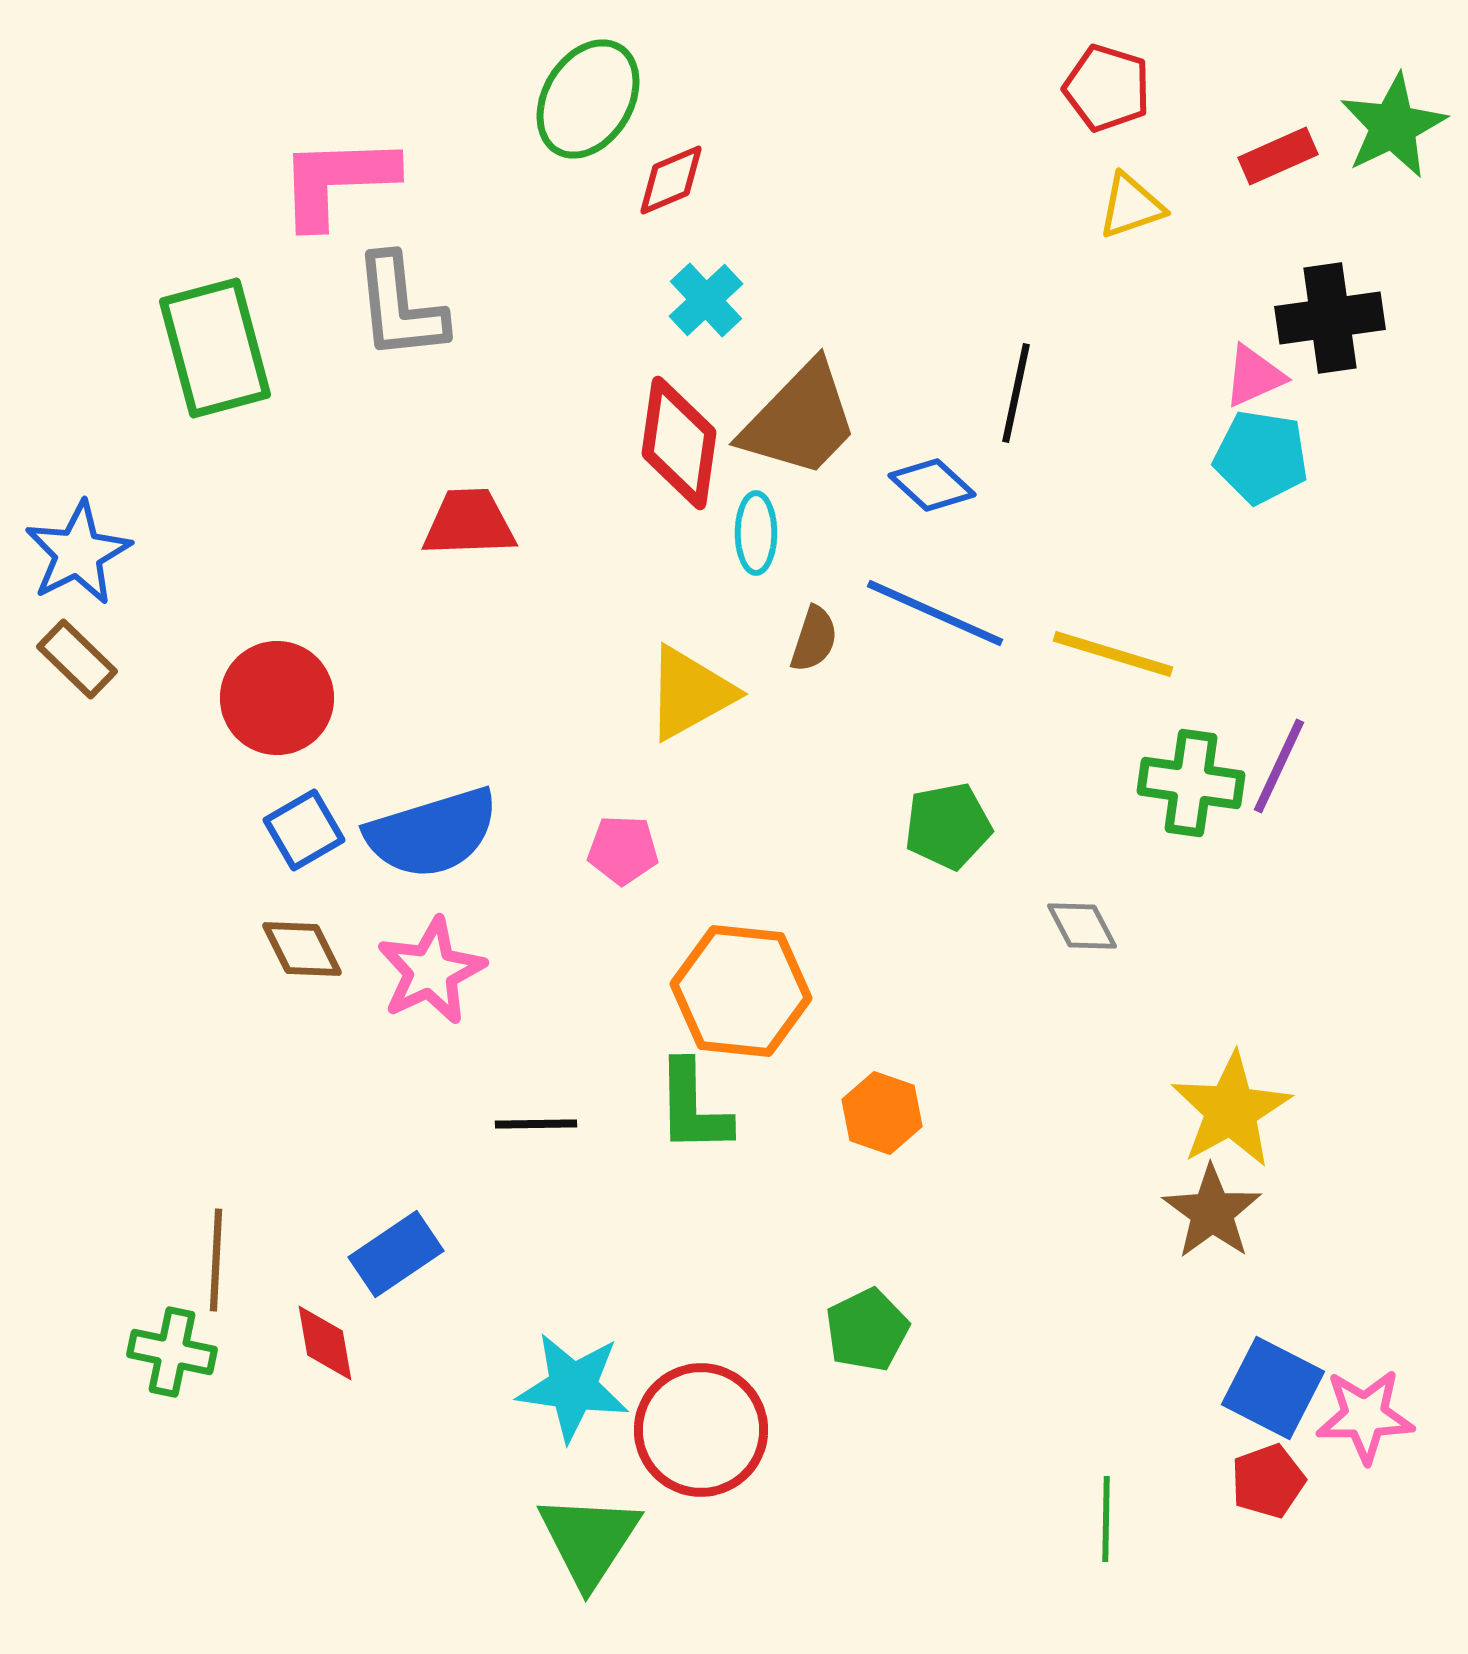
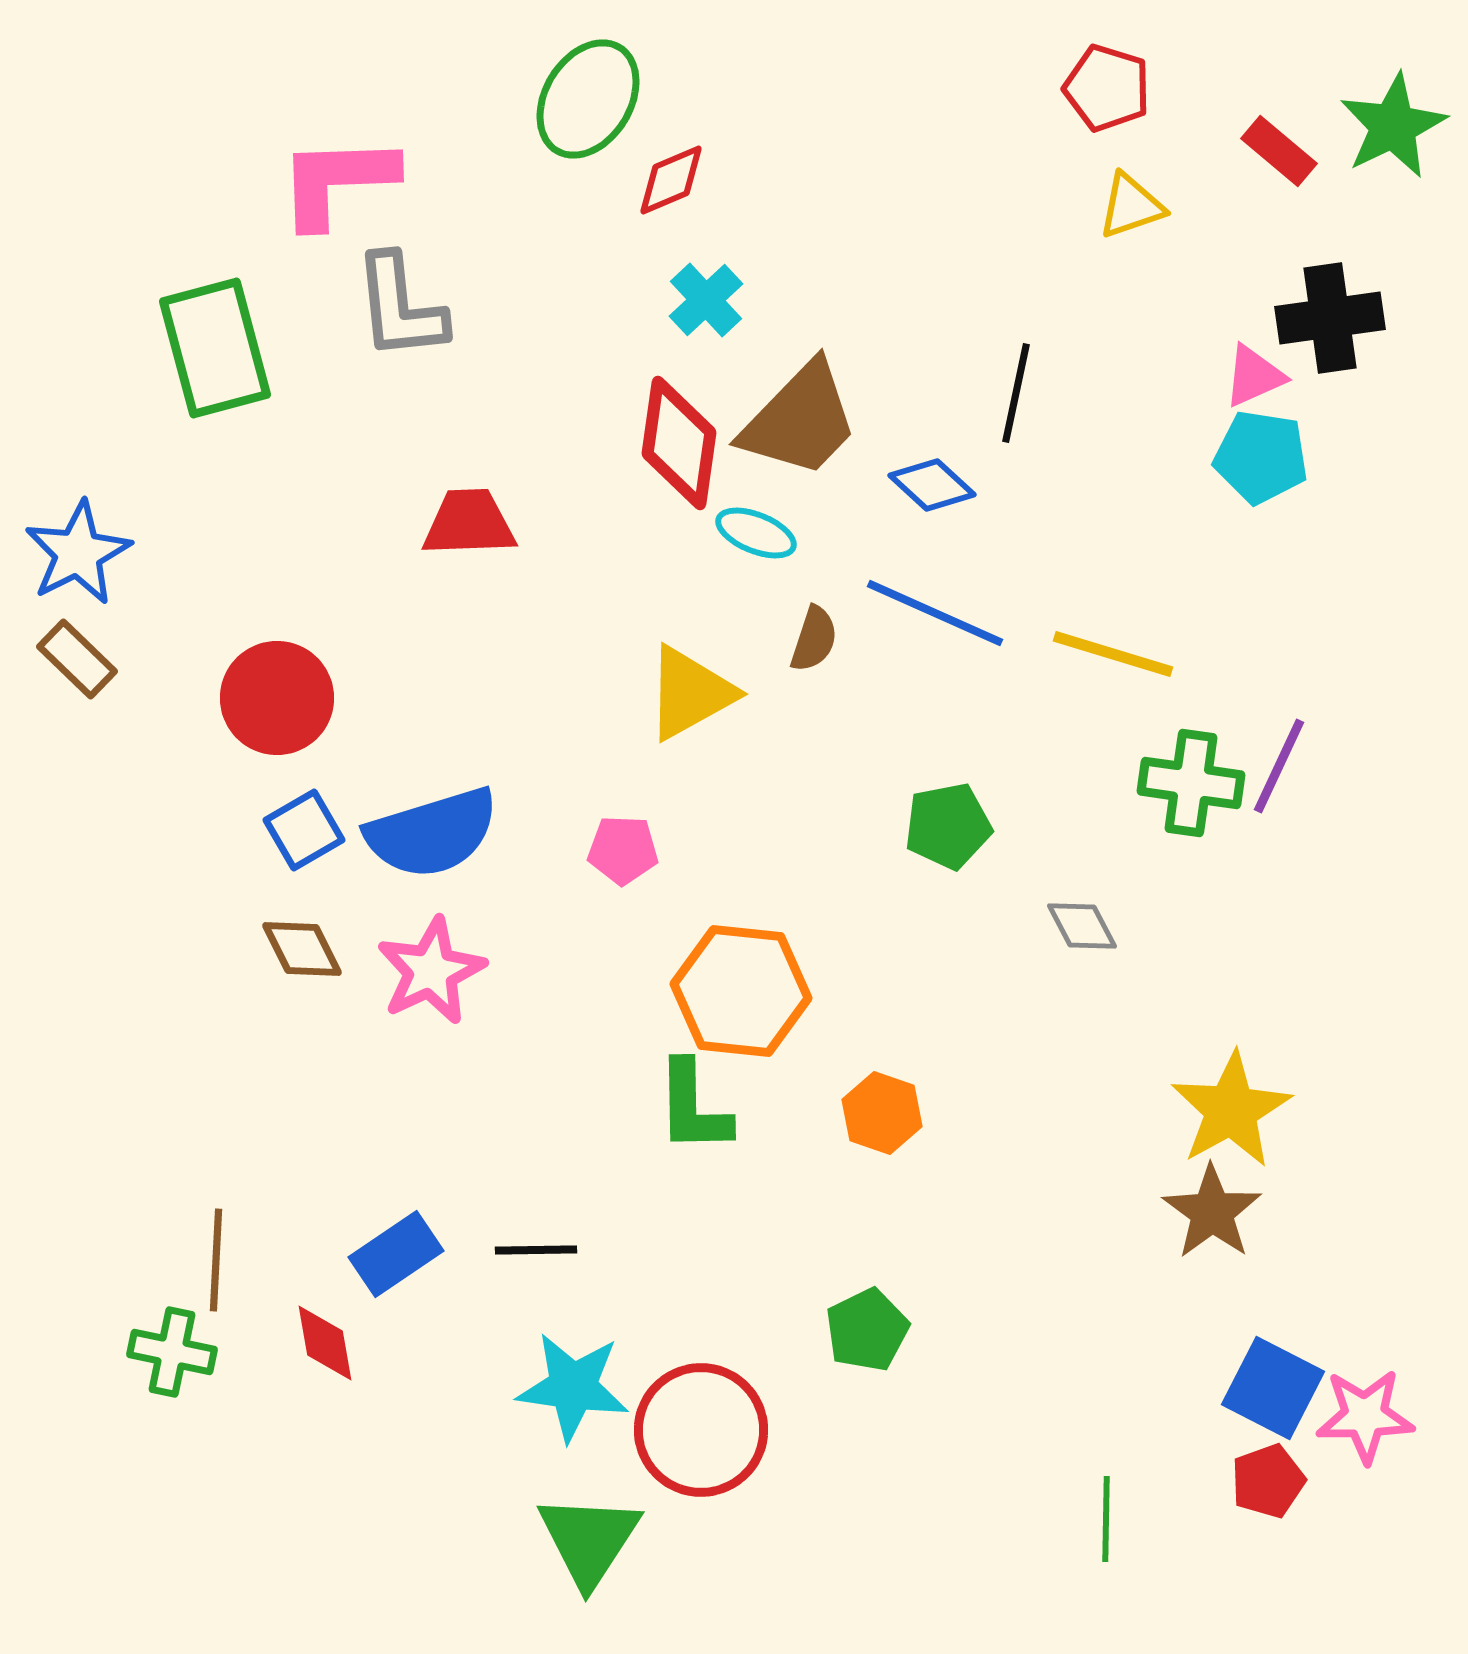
red rectangle at (1278, 156): moved 1 px right, 5 px up; rotated 64 degrees clockwise
cyan ellipse at (756, 533): rotated 68 degrees counterclockwise
black line at (536, 1124): moved 126 px down
